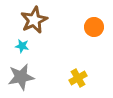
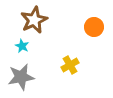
cyan star: rotated 16 degrees clockwise
yellow cross: moved 8 px left, 13 px up
